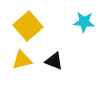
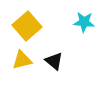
yellow square: moved 1 px left
black triangle: rotated 18 degrees clockwise
